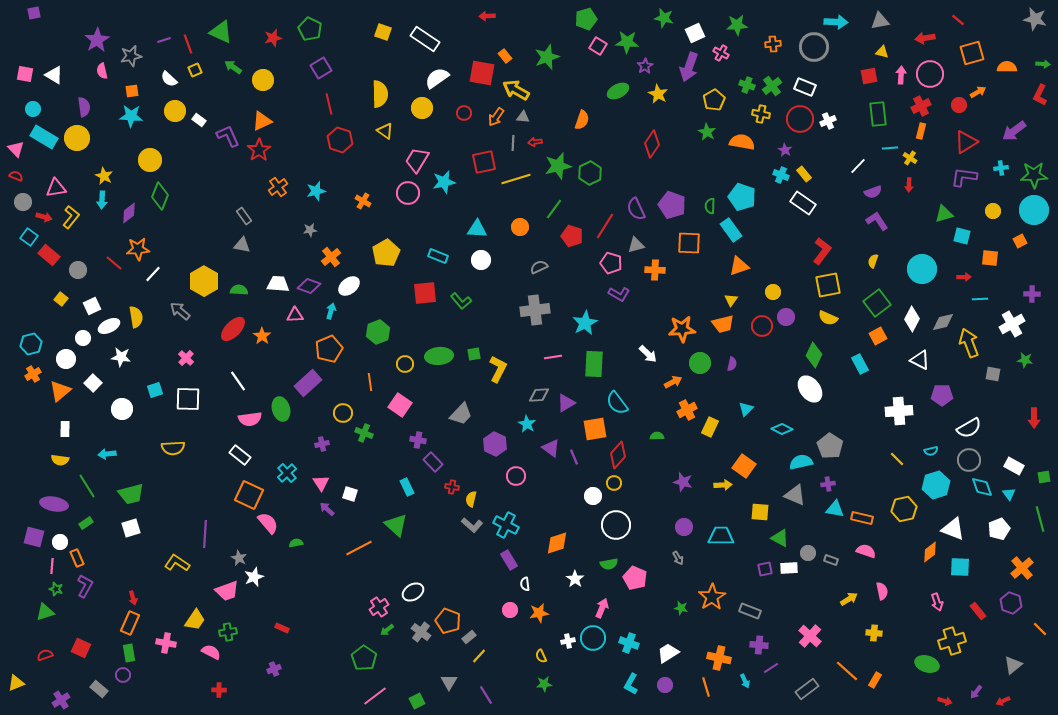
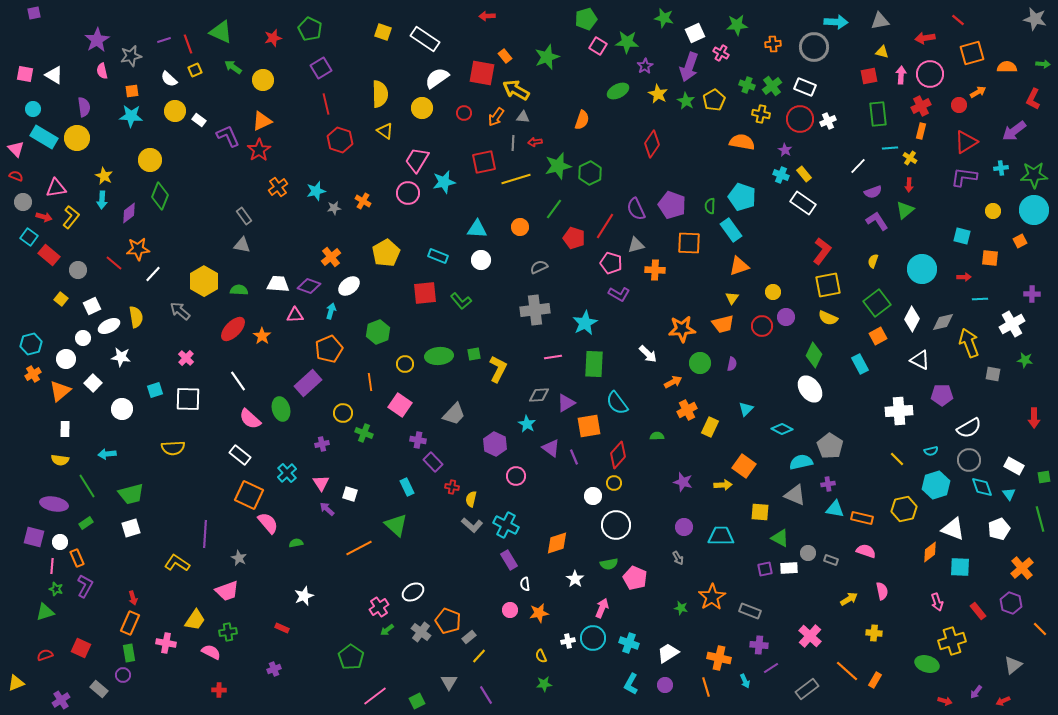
red L-shape at (1040, 95): moved 7 px left, 4 px down
red line at (329, 104): moved 3 px left
green star at (707, 132): moved 21 px left, 31 px up
green triangle at (944, 214): moved 39 px left, 4 px up; rotated 24 degrees counterclockwise
gray star at (310, 230): moved 24 px right, 22 px up
red pentagon at (572, 236): moved 2 px right, 2 px down
yellow triangle at (731, 300): moved 1 px right, 2 px up
gray trapezoid at (461, 414): moved 7 px left
pink semicircle at (250, 419): rotated 50 degrees clockwise
orange square at (595, 429): moved 6 px left, 3 px up
white star at (254, 577): moved 50 px right, 19 px down
green pentagon at (364, 658): moved 13 px left, 1 px up
